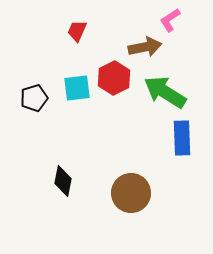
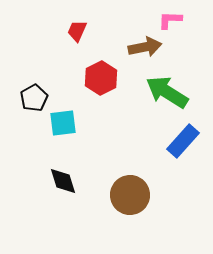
pink L-shape: rotated 35 degrees clockwise
red hexagon: moved 13 px left
cyan square: moved 14 px left, 35 px down
green arrow: moved 2 px right
black pentagon: rotated 12 degrees counterclockwise
blue rectangle: moved 1 px right, 3 px down; rotated 44 degrees clockwise
black diamond: rotated 28 degrees counterclockwise
brown circle: moved 1 px left, 2 px down
